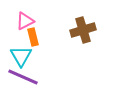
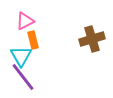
brown cross: moved 9 px right, 9 px down
orange rectangle: moved 3 px down
purple line: rotated 28 degrees clockwise
